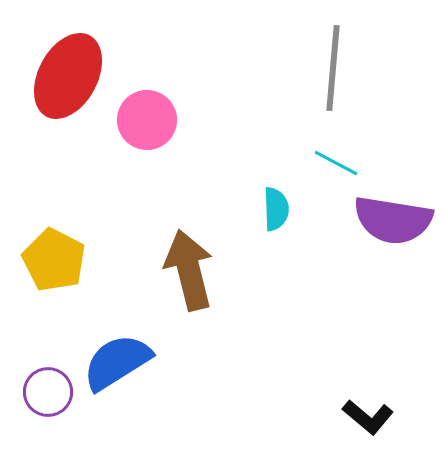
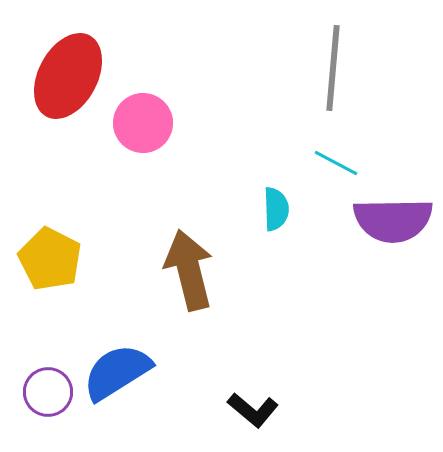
pink circle: moved 4 px left, 3 px down
purple semicircle: rotated 10 degrees counterclockwise
yellow pentagon: moved 4 px left, 1 px up
blue semicircle: moved 10 px down
black L-shape: moved 115 px left, 7 px up
